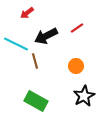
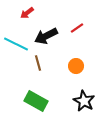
brown line: moved 3 px right, 2 px down
black star: moved 5 px down; rotated 15 degrees counterclockwise
